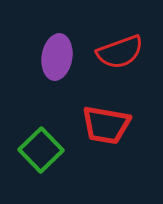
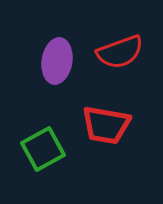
purple ellipse: moved 4 px down
green square: moved 2 px right, 1 px up; rotated 15 degrees clockwise
